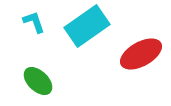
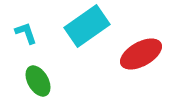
cyan L-shape: moved 8 px left, 11 px down
green ellipse: rotated 16 degrees clockwise
